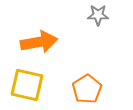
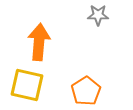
orange arrow: rotated 75 degrees counterclockwise
orange pentagon: moved 1 px left, 2 px down
